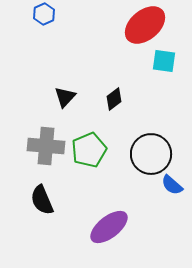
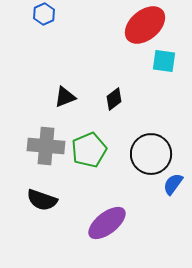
black triangle: rotated 25 degrees clockwise
blue semicircle: moved 1 px right, 1 px up; rotated 85 degrees clockwise
black semicircle: rotated 48 degrees counterclockwise
purple ellipse: moved 2 px left, 4 px up
